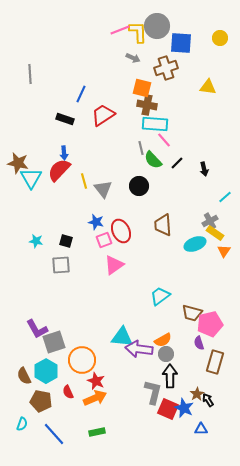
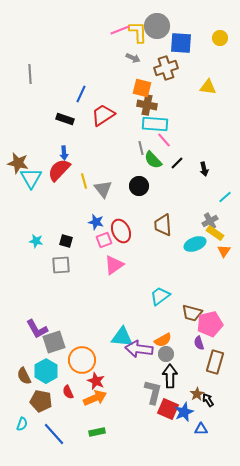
blue star at (184, 408): moved 4 px down; rotated 24 degrees clockwise
